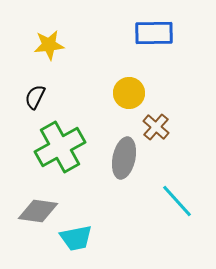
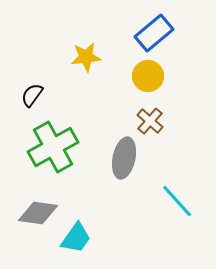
blue rectangle: rotated 39 degrees counterclockwise
yellow star: moved 37 px right, 12 px down
yellow circle: moved 19 px right, 17 px up
black semicircle: moved 3 px left, 2 px up; rotated 10 degrees clockwise
brown cross: moved 6 px left, 6 px up
green cross: moved 7 px left
gray diamond: moved 2 px down
cyan trapezoid: rotated 44 degrees counterclockwise
